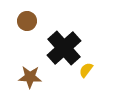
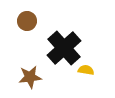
yellow semicircle: rotated 63 degrees clockwise
brown star: rotated 10 degrees counterclockwise
